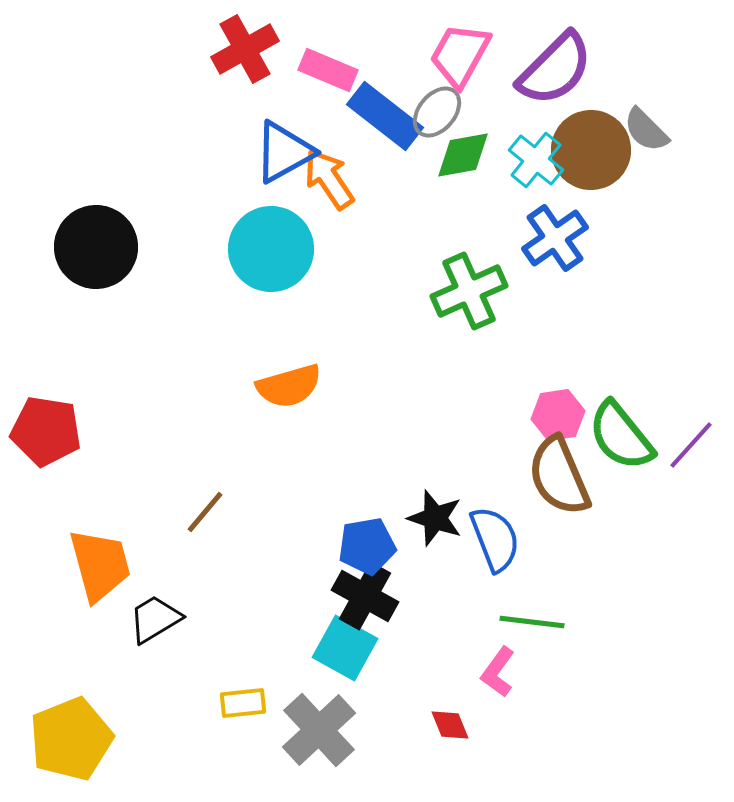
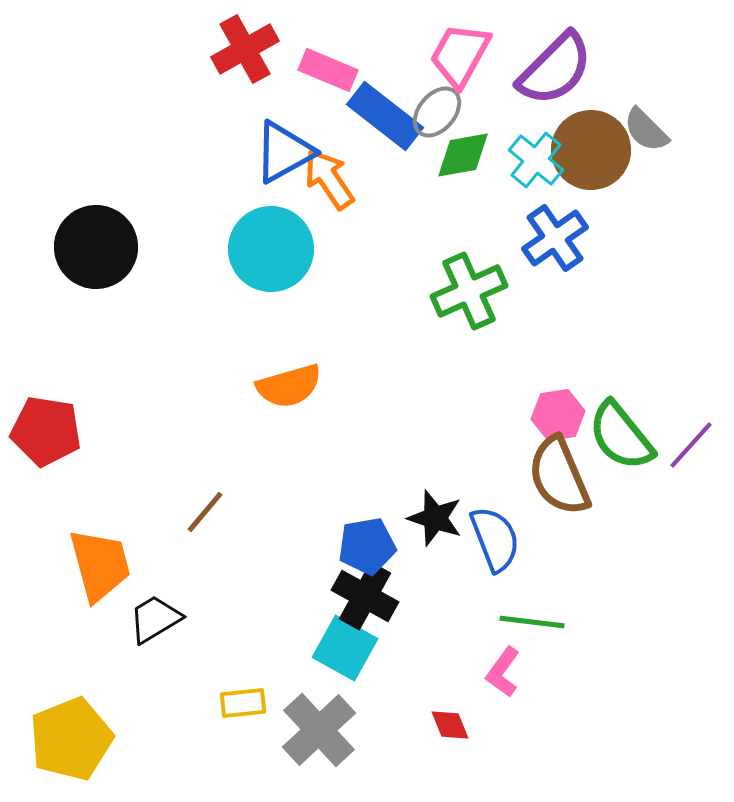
pink L-shape: moved 5 px right
